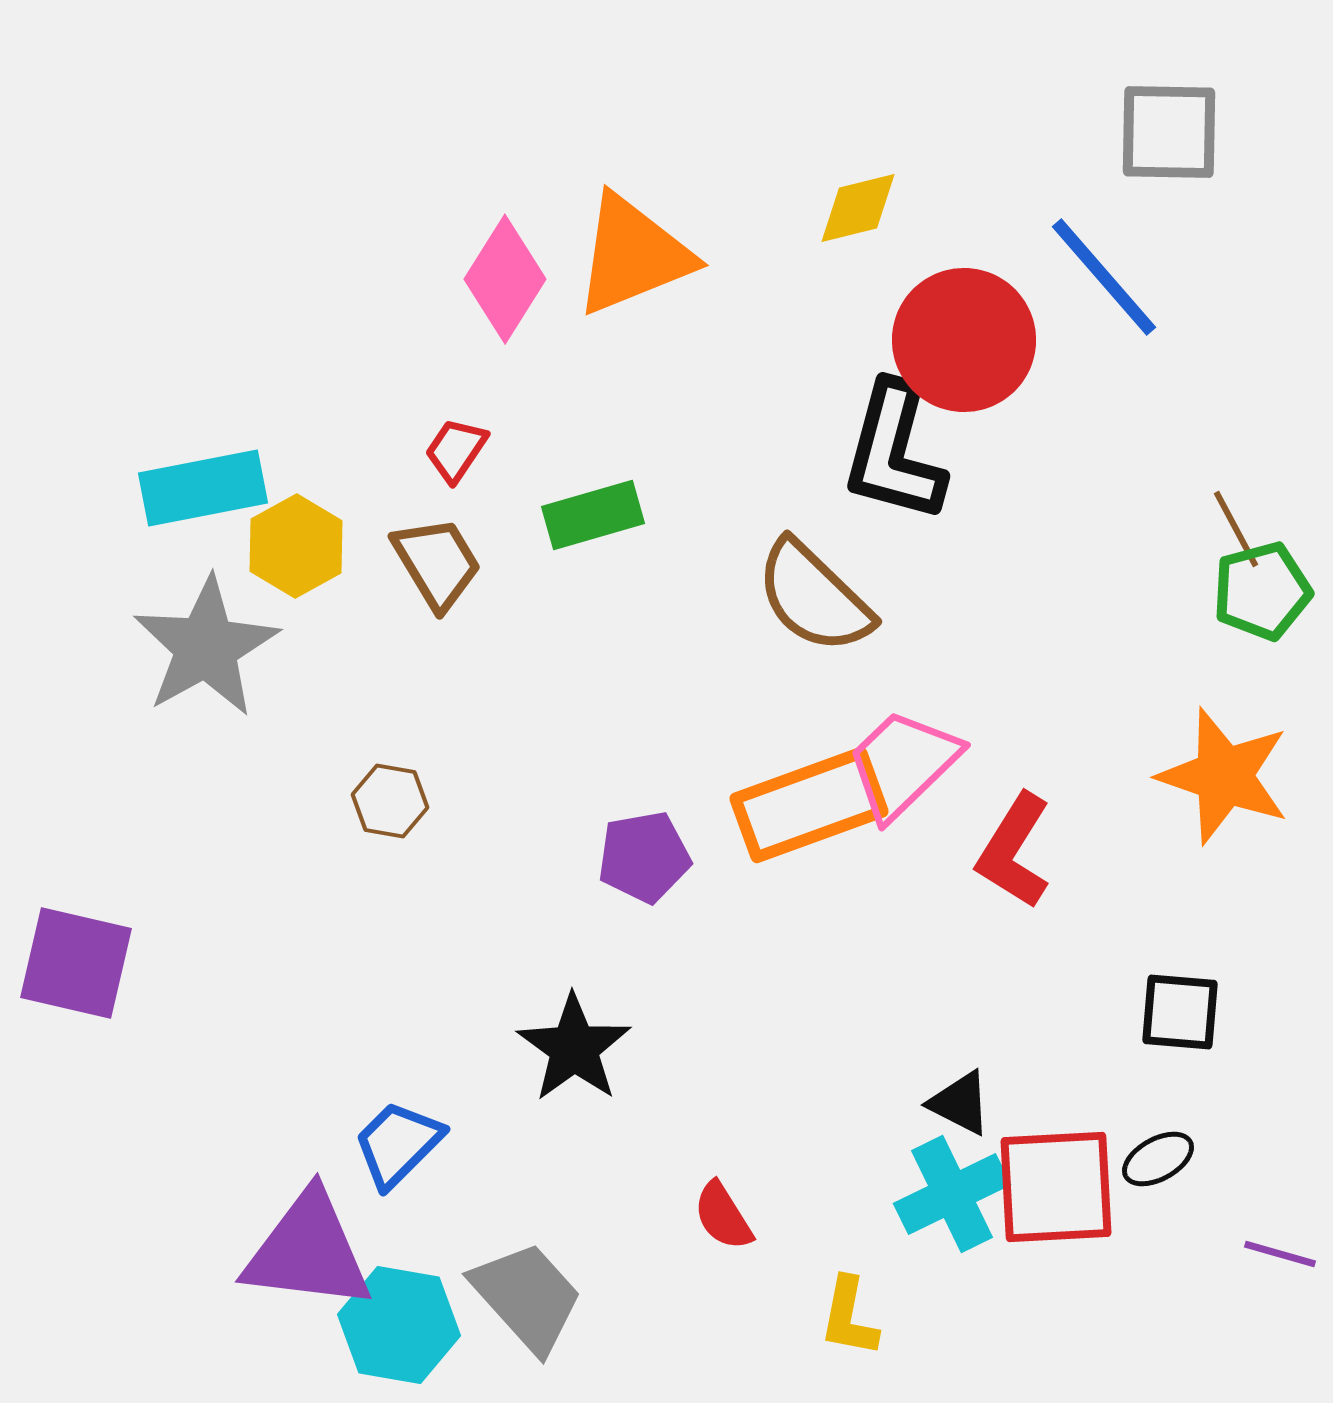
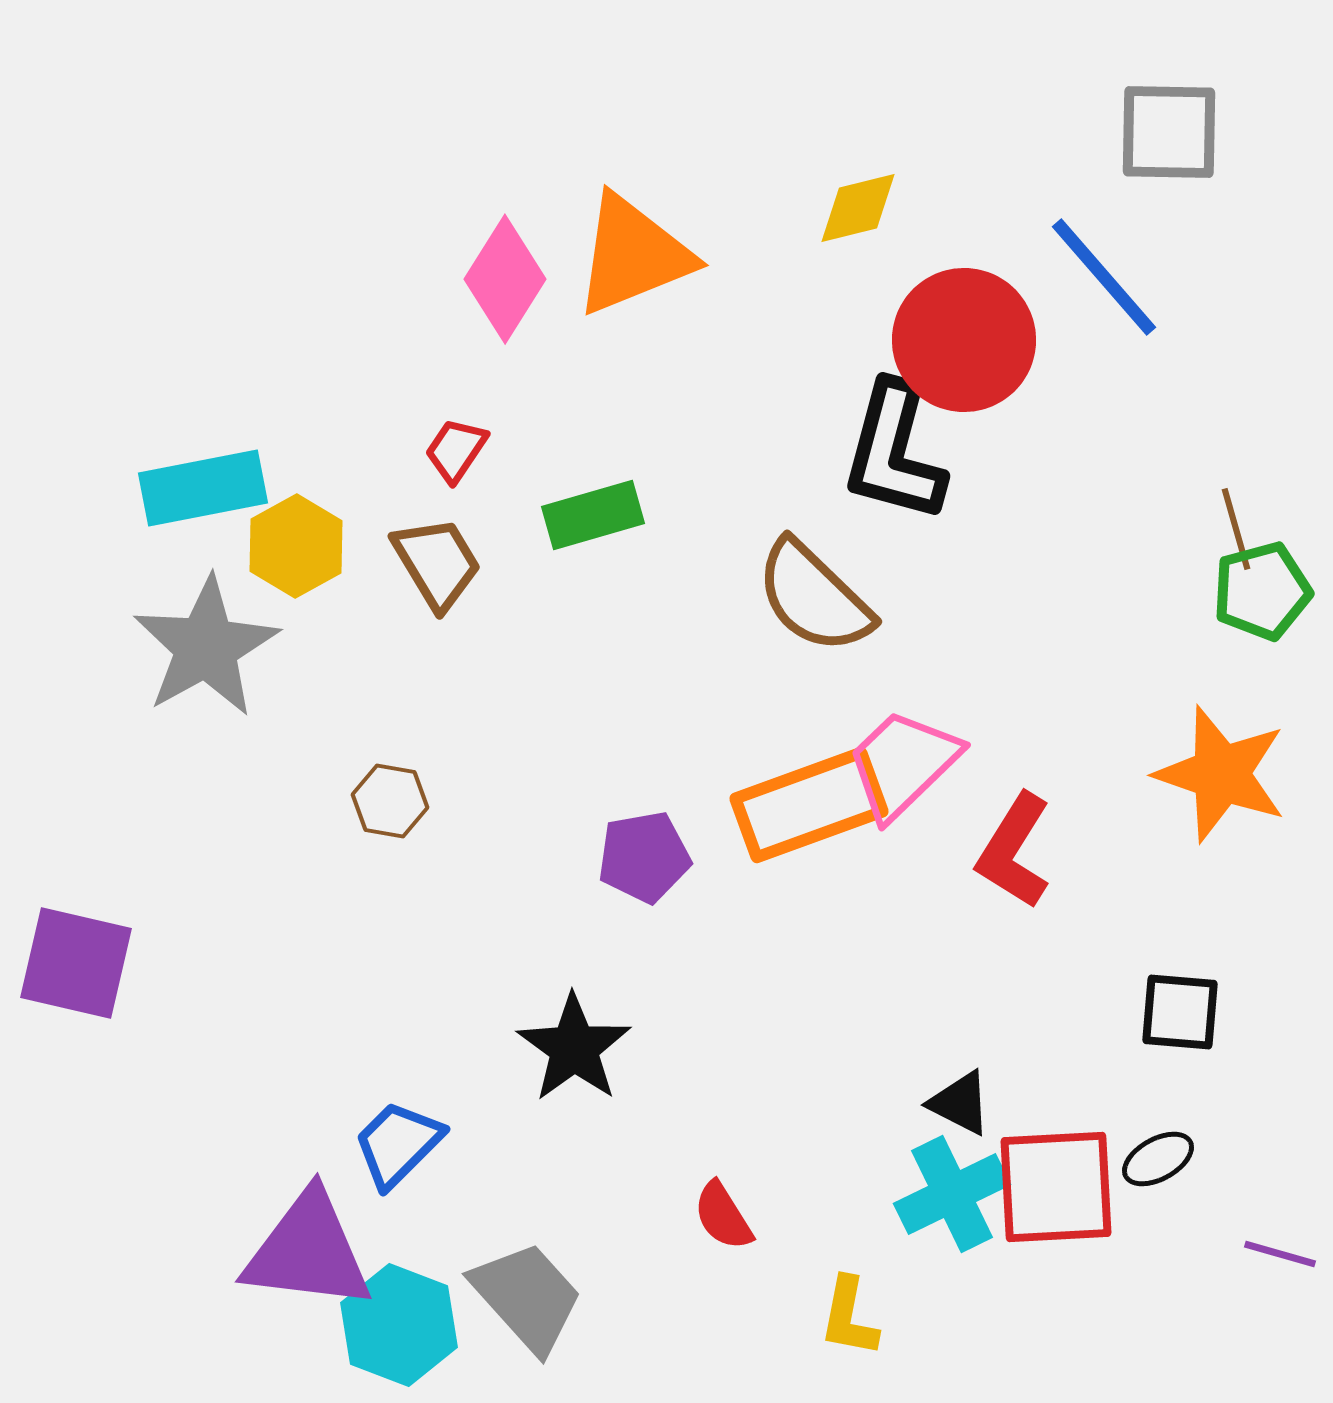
brown line: rotated 12 degrees clockwise
orange star: moved 3 px left, 2 px up
cyan hexagon: rotated 11 degrees clockwise
